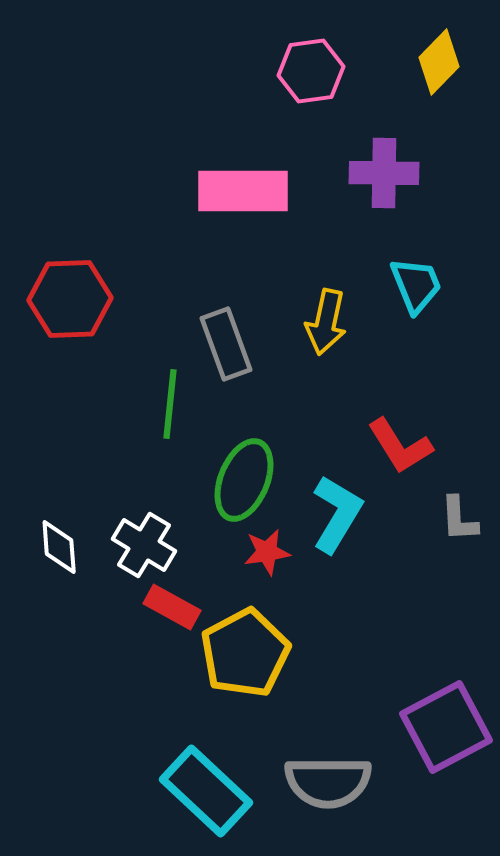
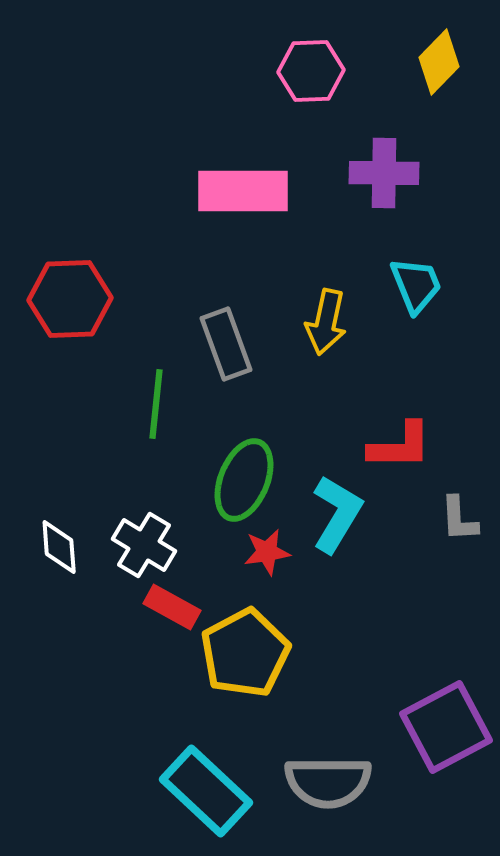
pink hexagon: rotated 6 degrees clockwise
green line: moved 14 px left
red L-shape: rotated 58 degrees counterclockwise
